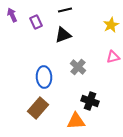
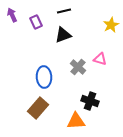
black line: moved 1 px left, 1 px down
pink triangle: moved 13 px left, 2 px down; rotated 32 degrees clockwise
